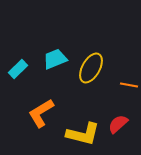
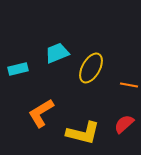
cyan trapezoid: moved 2 px right, 6 px up
cyan rectangle: rotated 30 degrees clockwise
red semicircle: moved 6 px right
yellow L-shape: moved 1 px up
